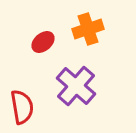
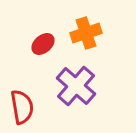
orange cross: moved 2 px left, 4 px down
red ellipse: moved 2 px down
